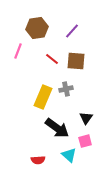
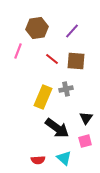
cyan triangle: moved 5 px left, 3 px down
